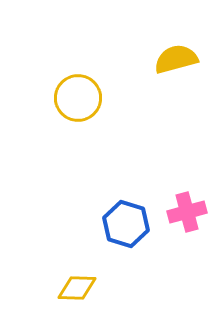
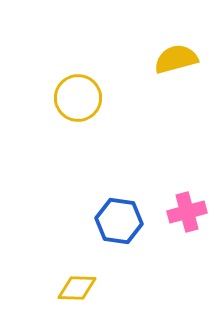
blue hexagon: moved 7 px left, 3 px up; rotated 9 degrees counterclockwise
